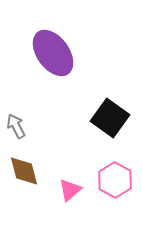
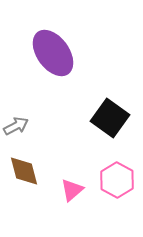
gray arrow: rotated 90 degrees clockwise
pink hexagon: moved 2 px right
pink triangle: moved 2 px right
